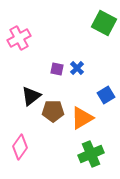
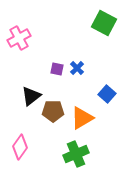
blue square: moved 1 px right, 1 px up; rotated 18 degrees counterclockwise
green cross: moved 15 px left
